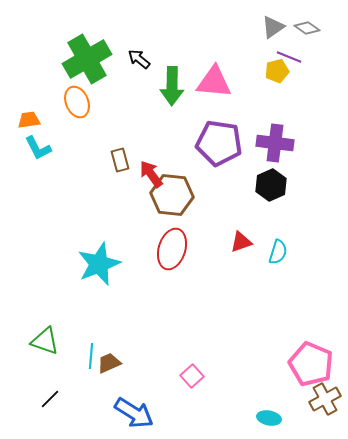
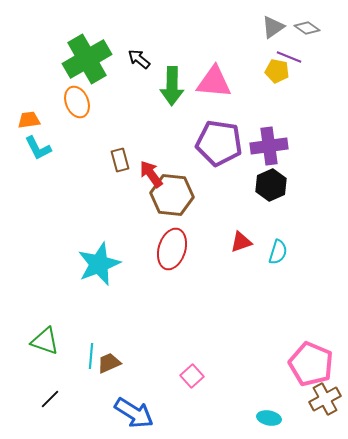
yellow pentagon: rotated 25 degrees clockwise
purple cross: moved 6 px left, 3 px down; rotated 15 degrees counterclockwise
